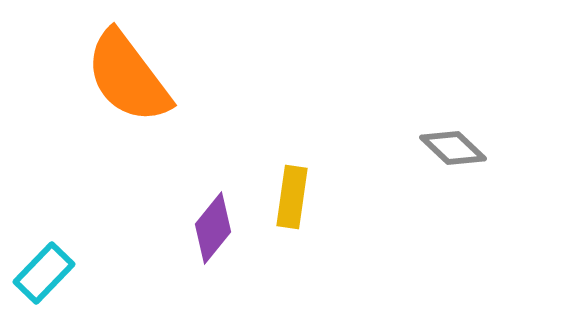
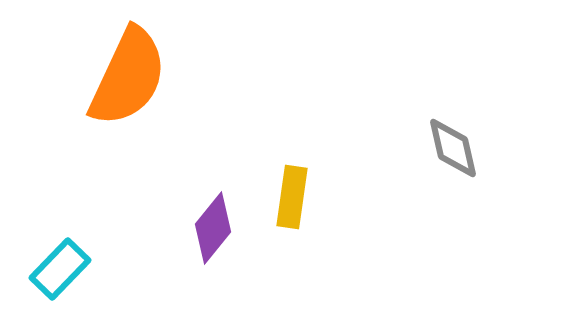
orange semicircle: rotated 118 degrees counterclockwise
gray diamond: rotated 34 degrees clockwise
cyan rectangle: moved 16 px right, 4 px up
